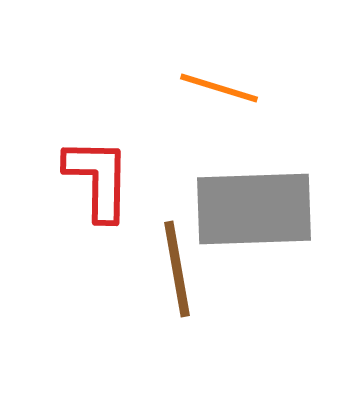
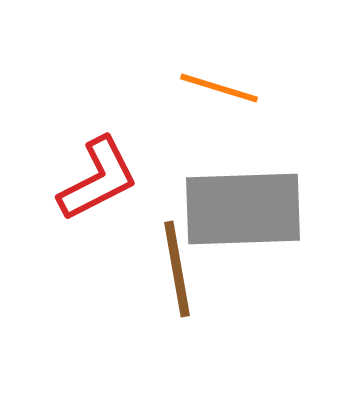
red L-shape: rotated 62 degrees clockwise
gray rectangle: moved 11 px left
